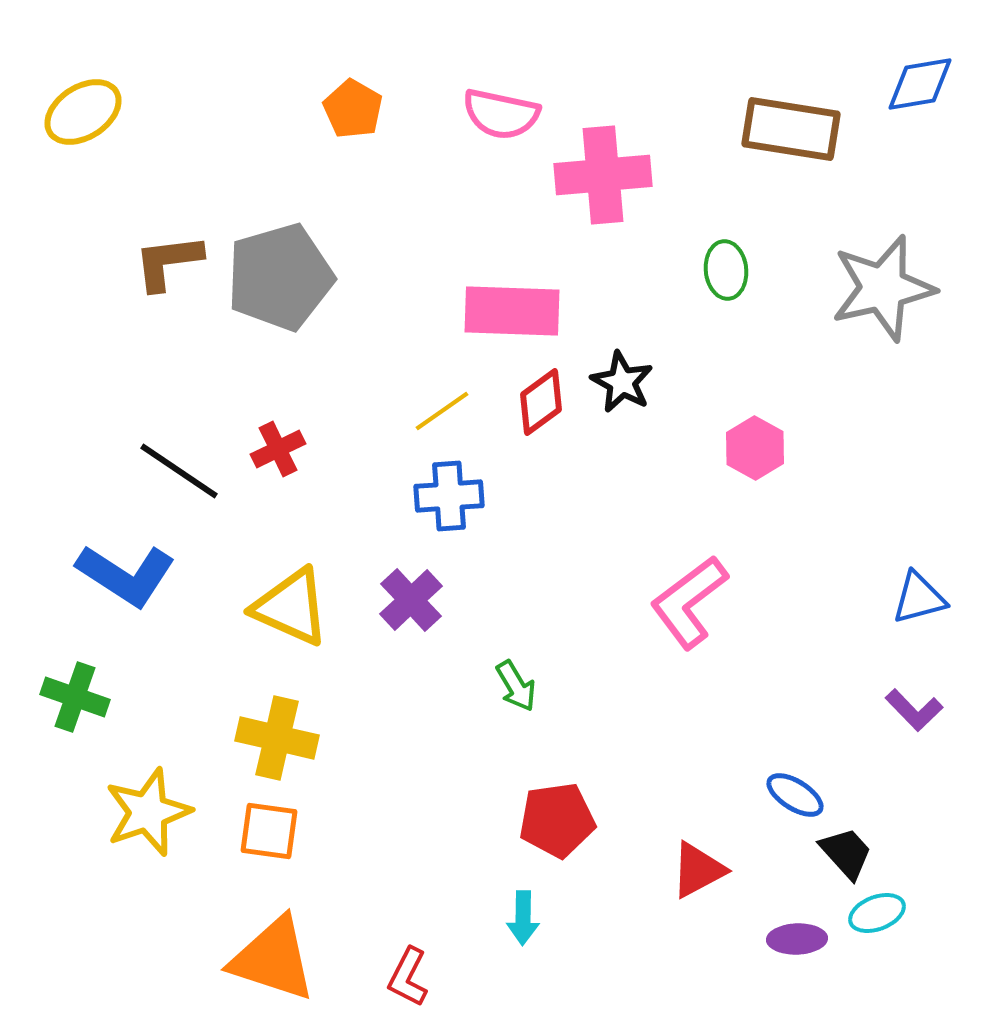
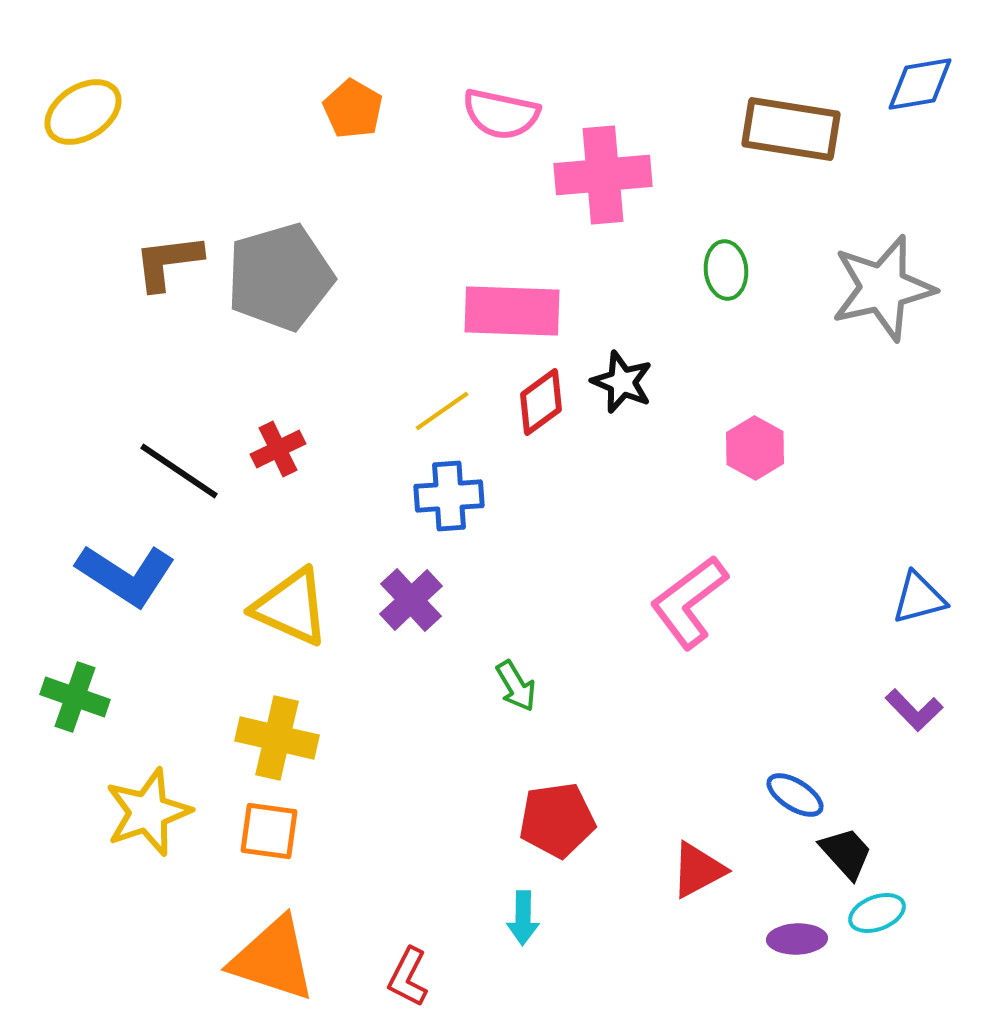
black star: rotated 6 degrees counterclockwise
